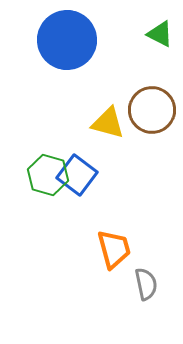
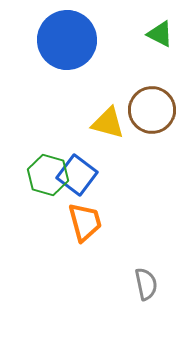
orange trapezoid: moved 29 px left, 27 px up
